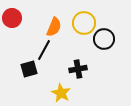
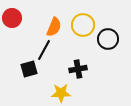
yellow circle: moved 1 px left, 2 px down
black circle: moved 4 px right
yellow star: rotated 30 degrees counterclockwise
